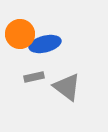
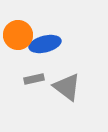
orange circle: moved 2 px left, 1 px down
gray rectangle: moved 2 px down
